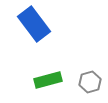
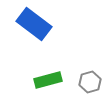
blue rectangle: rotated 16 degrees counterclockwise
